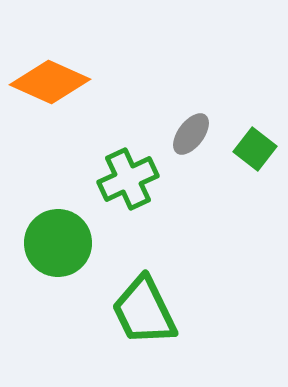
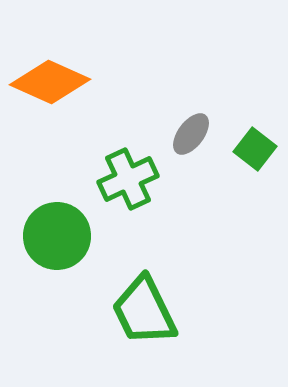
green circle: moved 1 px left, 7 px up
